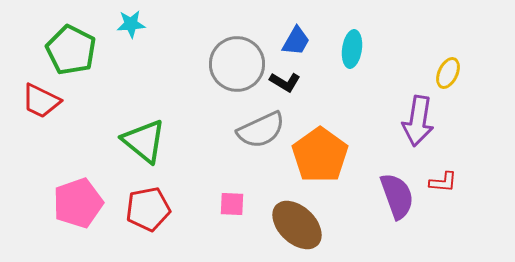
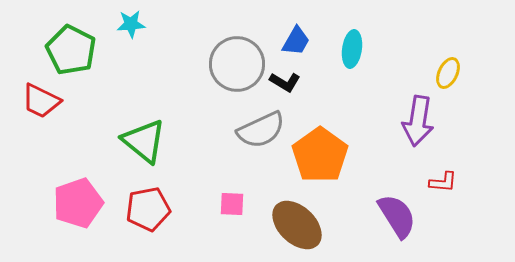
purple semicircle: moved 20 px down; rotated 12 degrees counterclockwise
